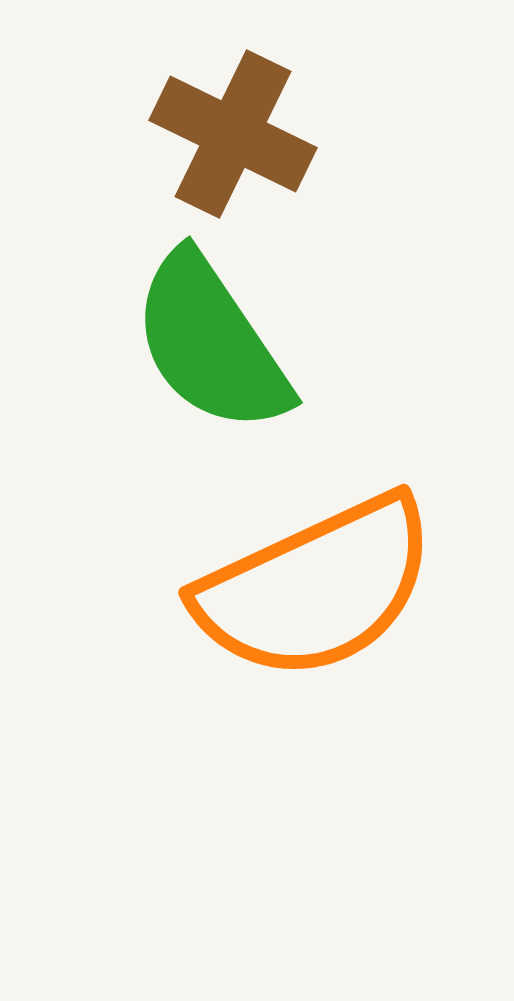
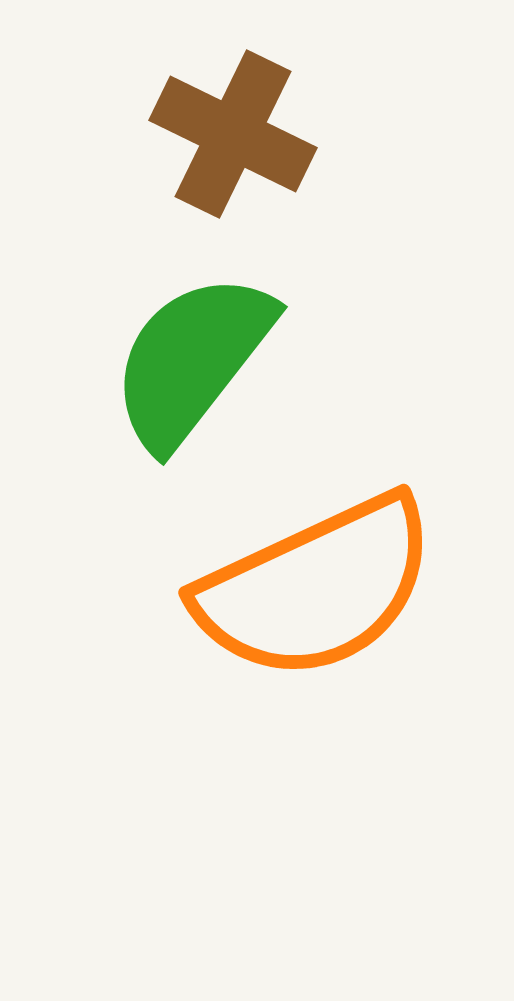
green semicircle: moved 19 px left, 17 px down; rotated 72 degrees clockwise
